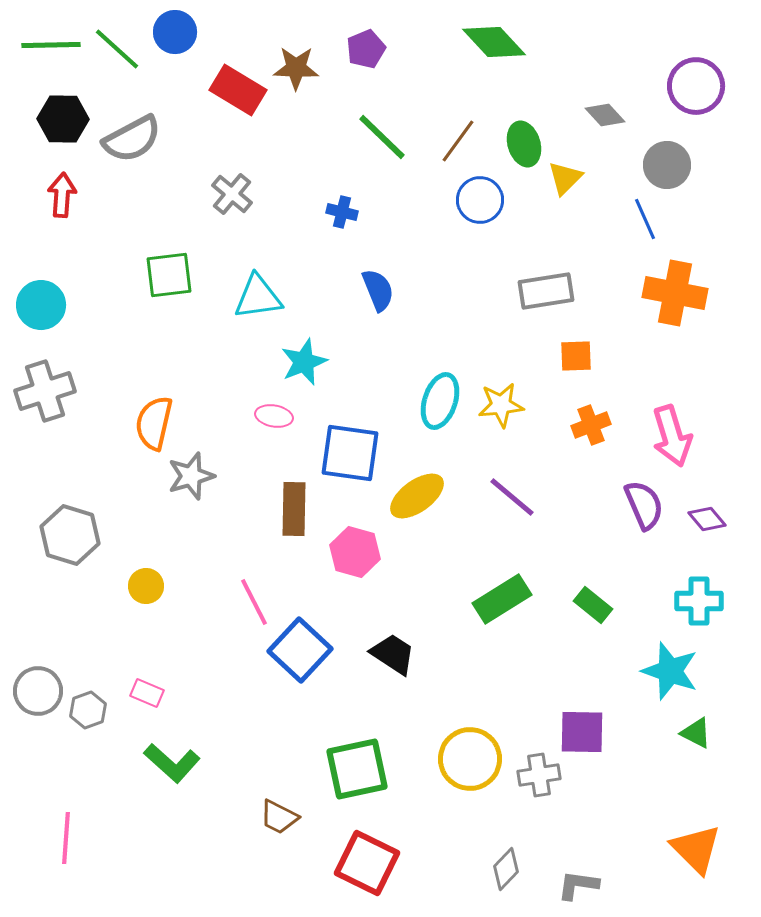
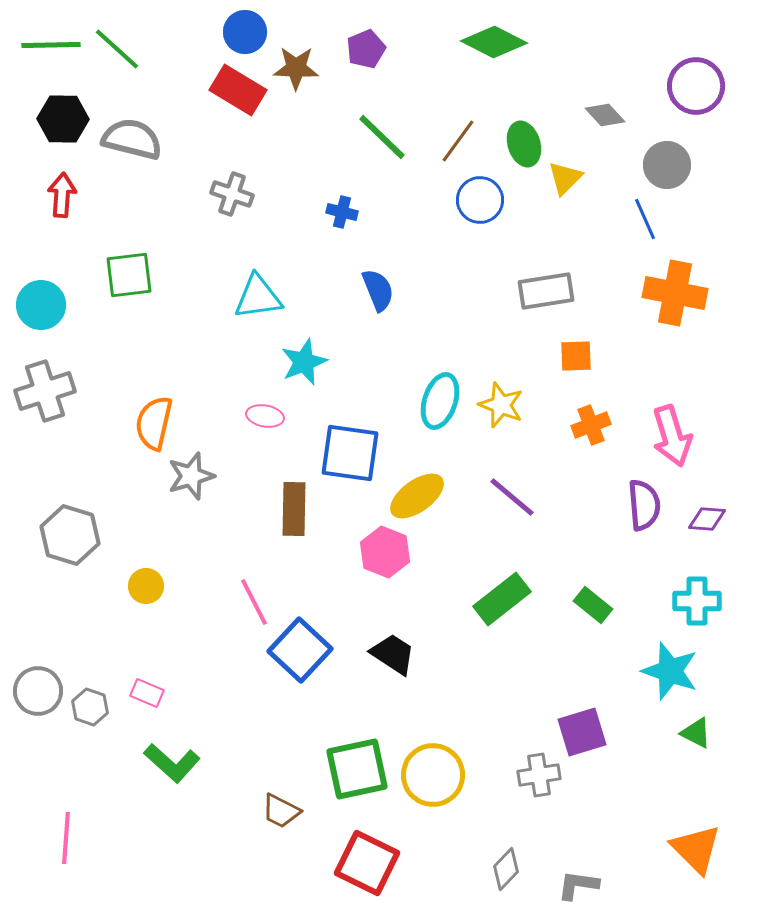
blue circle at (175, 32): moved 70 px right
green diamond at (494, 42): rotated 20 degrees counterclockwise
gray semicircle at (132, 139): rotated 138 degrees counterclockwise
gray cross at (232, 194): rotated 21 degrees counterclockwise
green square at (169, 275): moved 40 px left
yellow star at (501, 405): rotated 27 degrees clockwise
pink ellipse at (274, 416): moved 9 px left
purple semicircle at (644, 505): rotated 18 degrees clockwise
purple diamond at (707, 519): rotated 45 degrees counterclockwise
pink hexagon at (355, 552): moved 30 px right; rotated 6 degrees clockwise
green rectangle at (502, 599): rotated 6 degrees counterclockwise
cyan cross at (699, 601): moved 2 px left
gray hexagon at (88, 710): moved 2 px right, 3 px up; rotated 21 degrees counterclockwise
purple square at (582, 732): rotated 18 degrees counterclockwise
yellow circle at (470, 759): moved 37 px left, 16 px down
brown trapezoid at (279, 817): moved 2 px right, 6 px up
